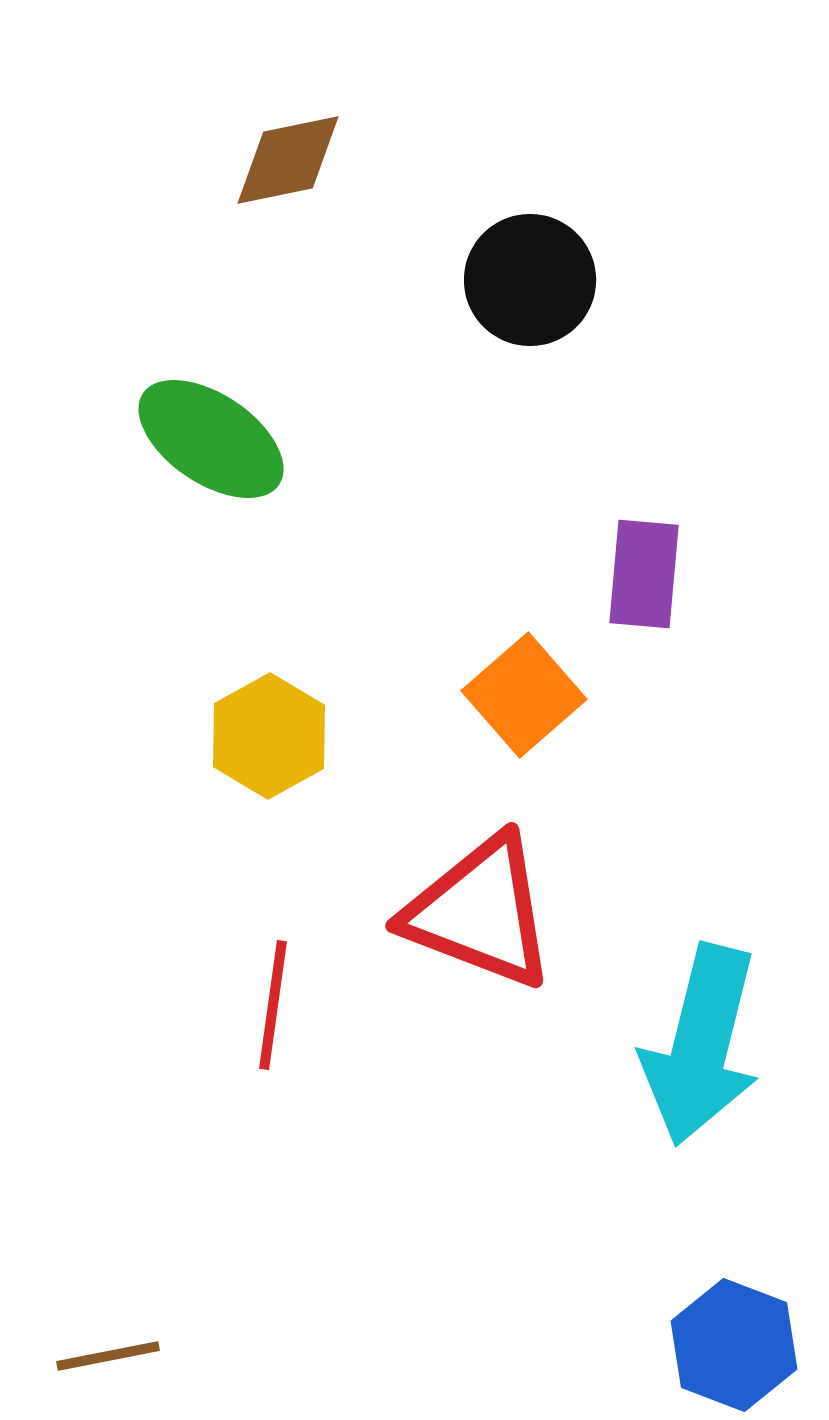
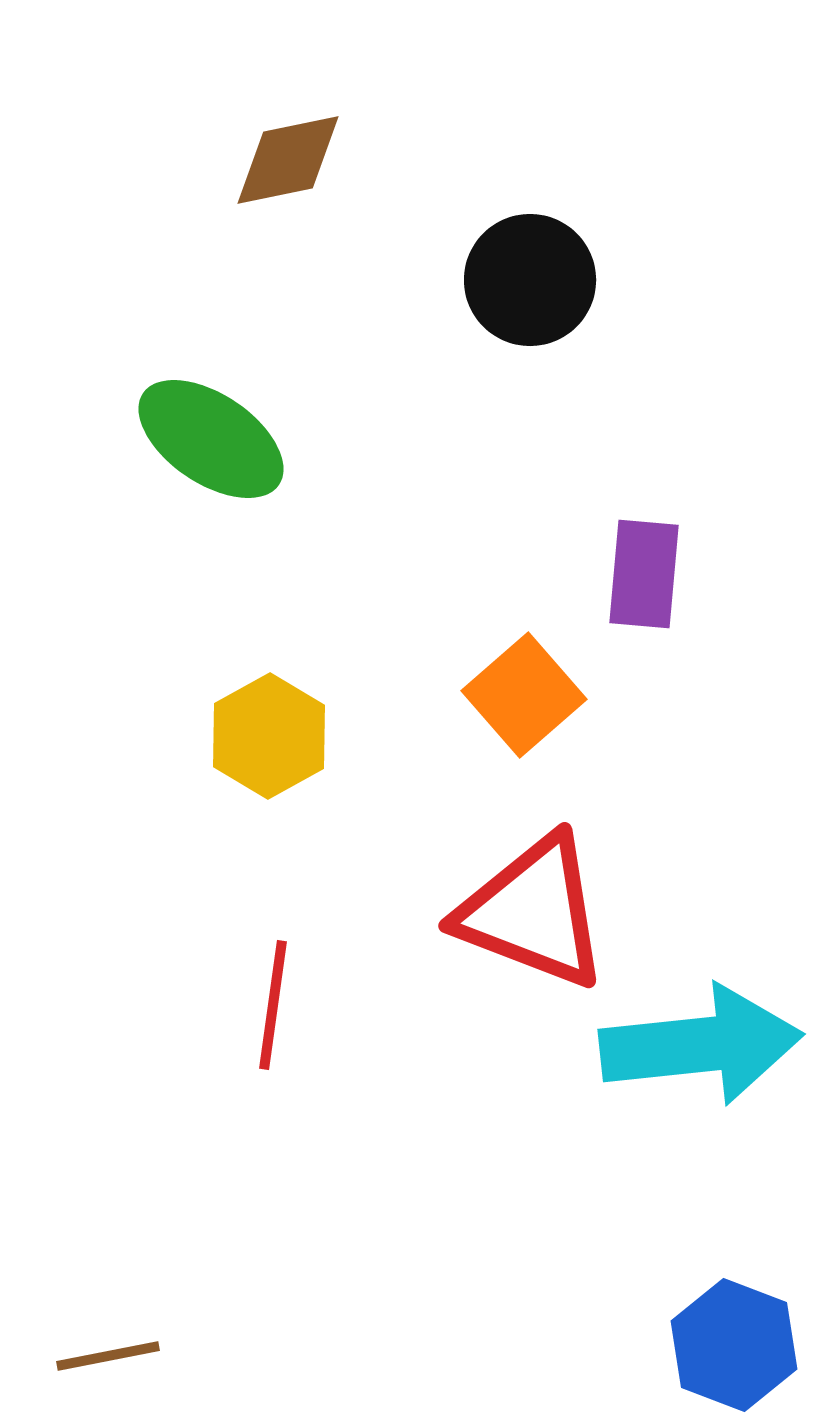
red triangle: moved 53 px right
cyan arrow: rotated 110 degrees counterclockwise
